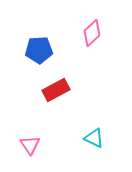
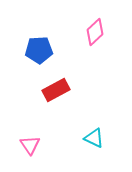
pink diamond: moved 3 px right, 1 px up
